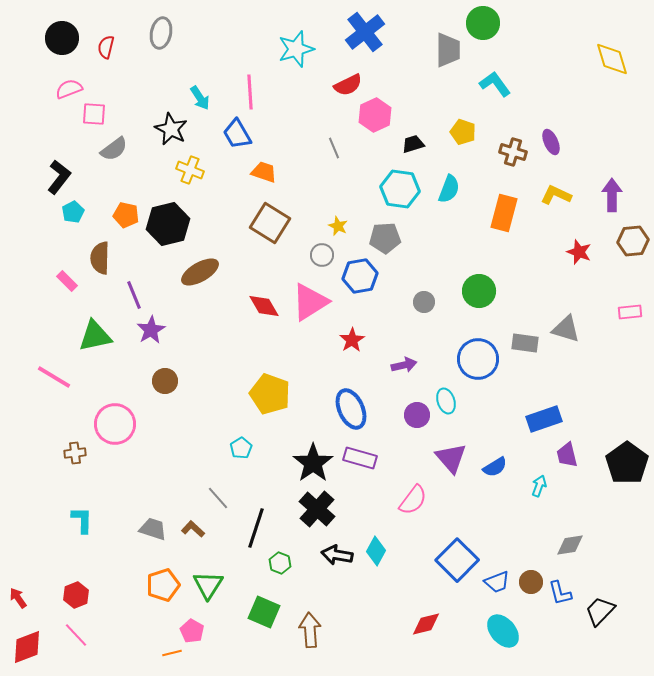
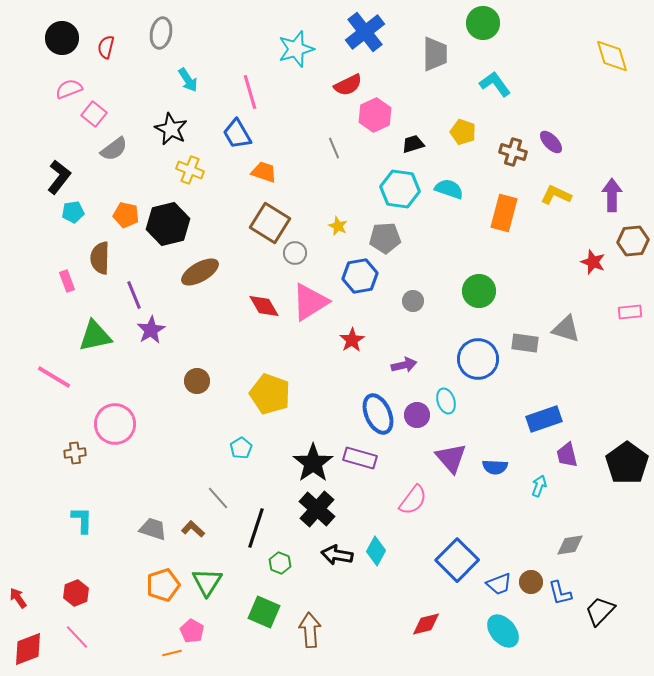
gray trapezoid at (448, 50): moved 13 px left, 4 px down
yellow diamond at (612, 59): moved 3 px up
pink line at (250, 92): rotated 12 degrees counterclockwise
cyan arrow at (200, 98): moved 12 px left, 18 px up
pink square at (94, 114): rotated 35 degrees clockwise
purple ellipse at (551, 142): rotated 20 degrees counterclockwise
cyan semicircle at (449, 189): rotated 92 degrees counterclockwise
cyan pentagon at (73, 212): rotated 20 degrees clockwise
red star at (579, 252): moved 14 px right, 10 px down
gray circle at (322, 255): moved 27 px left, 2 px up
pink rectangle at (67, 281): rotated 25 degrees clockwise
gray circle at (424, 302): moved 11 px left, 1 px up
brown circle at (165, 381): moved 32 px right
blue ellipse at (351, 409): moved 27 px right, 5 px down
blue semicircle at (495, 467): rotated 35 degrees clockwise
blue trapezoid at (497, 582): moved 2 px right, 2 px down
green triangle at (208, 585): moved 1 px left, 3 px up
red hexagon at (76, 595): moved 2 px up
pink line at (76, 635): moved 1 px right, 2 px down
red diamond at (27, 647): moved 1 px right, 2 px down
